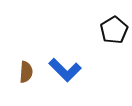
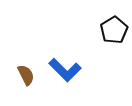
brown semicircle: moved 3 px down; rotated 30 degrees counterclockwise
